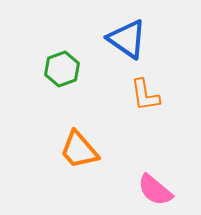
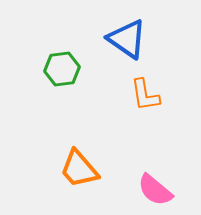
green hexagon: rotated 12 degrees clockwise
orange trapezoid: moved 19 px down
